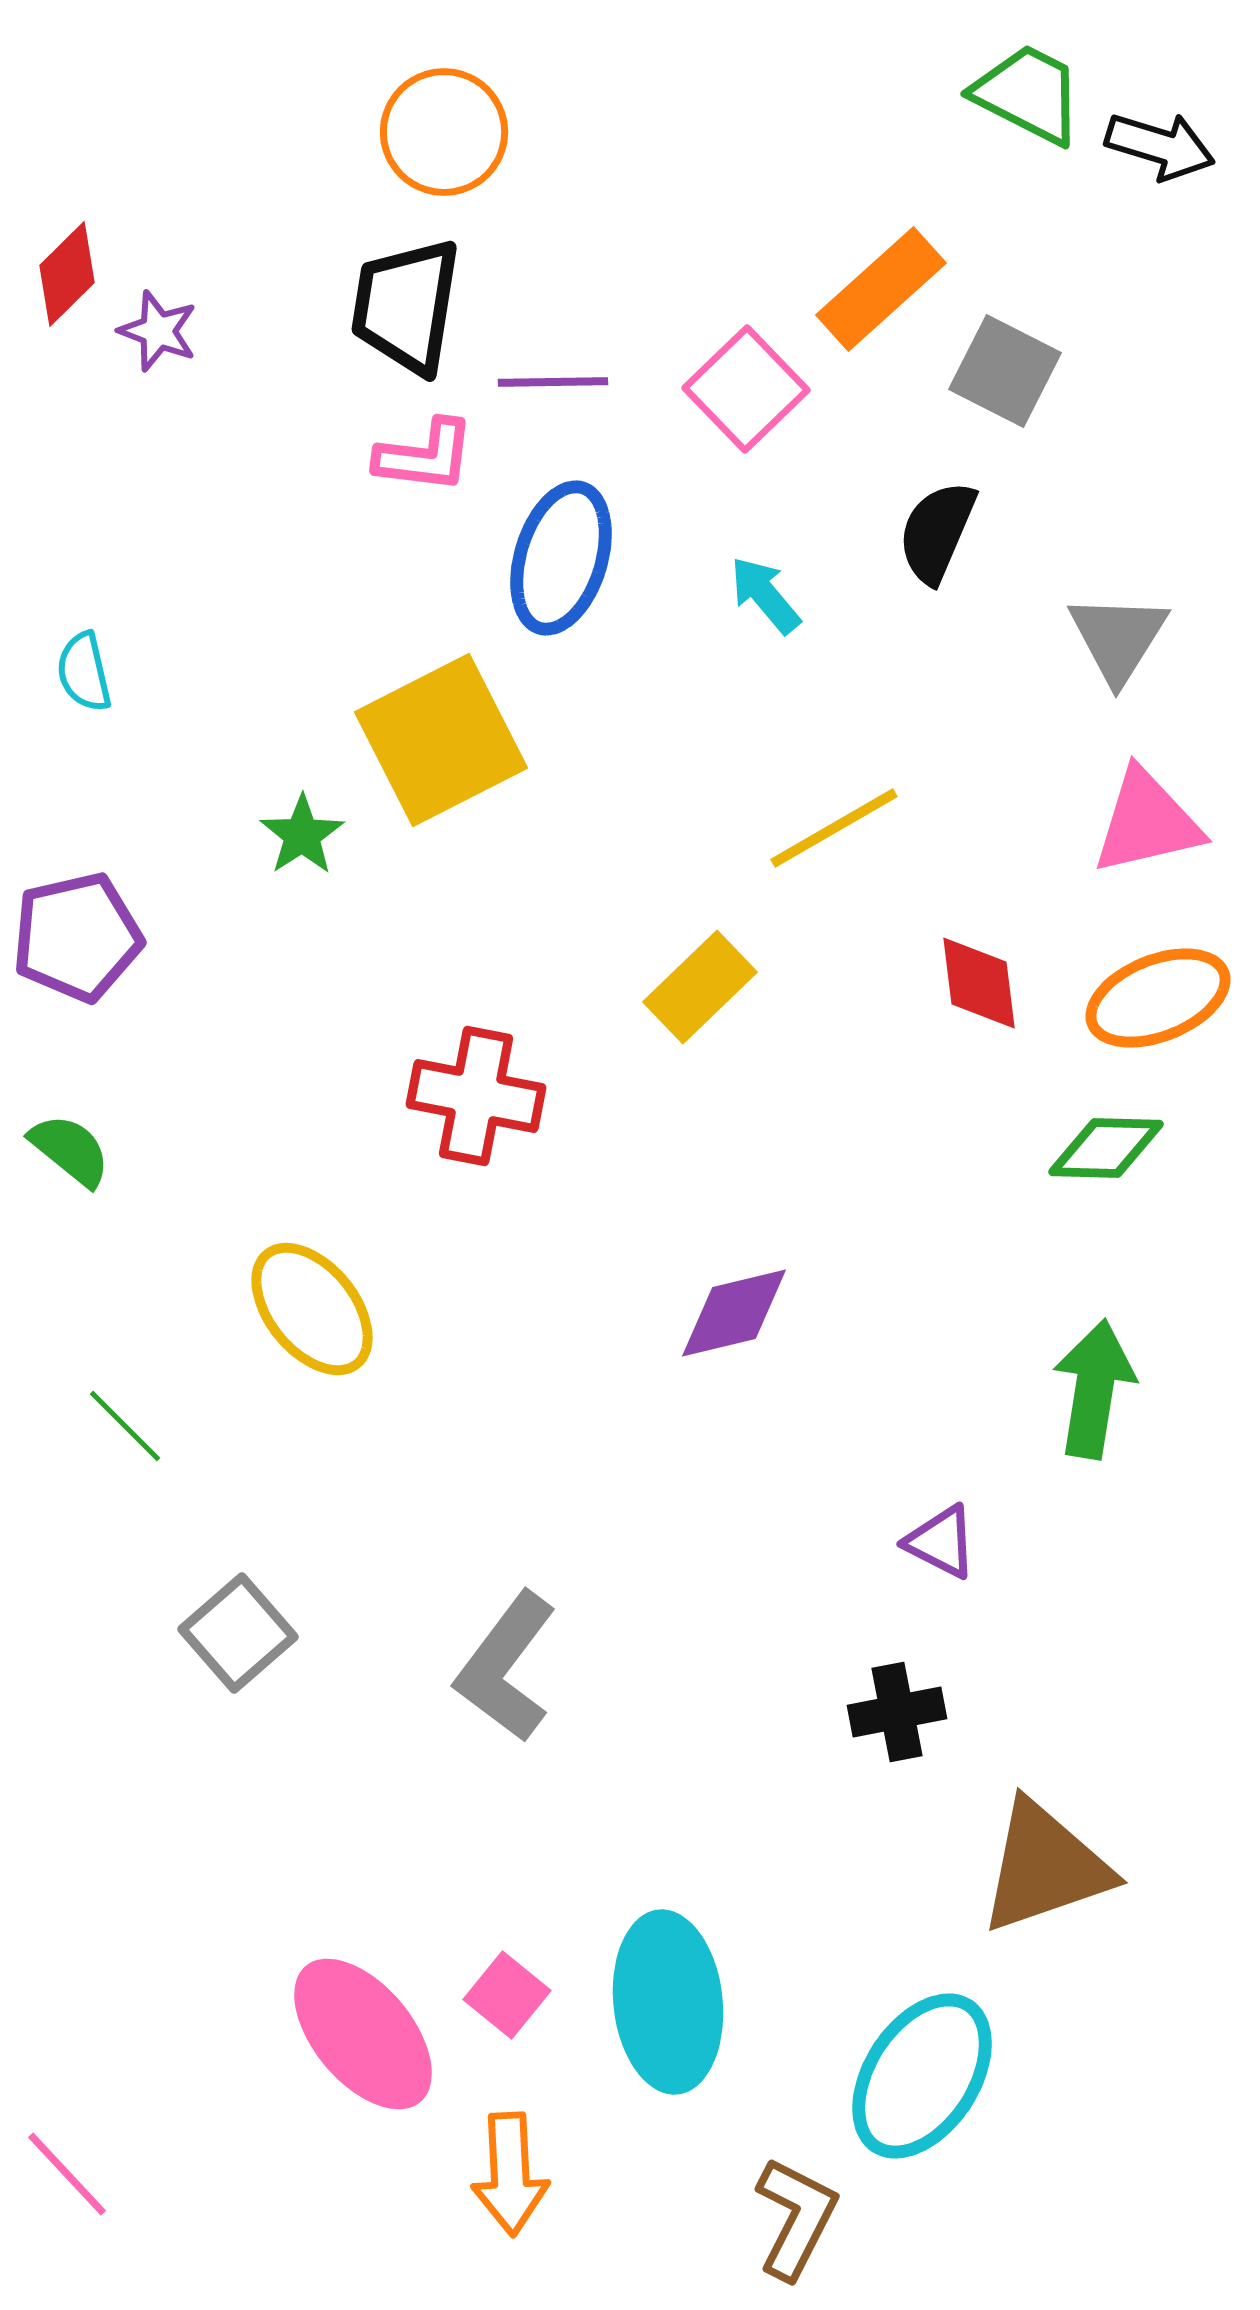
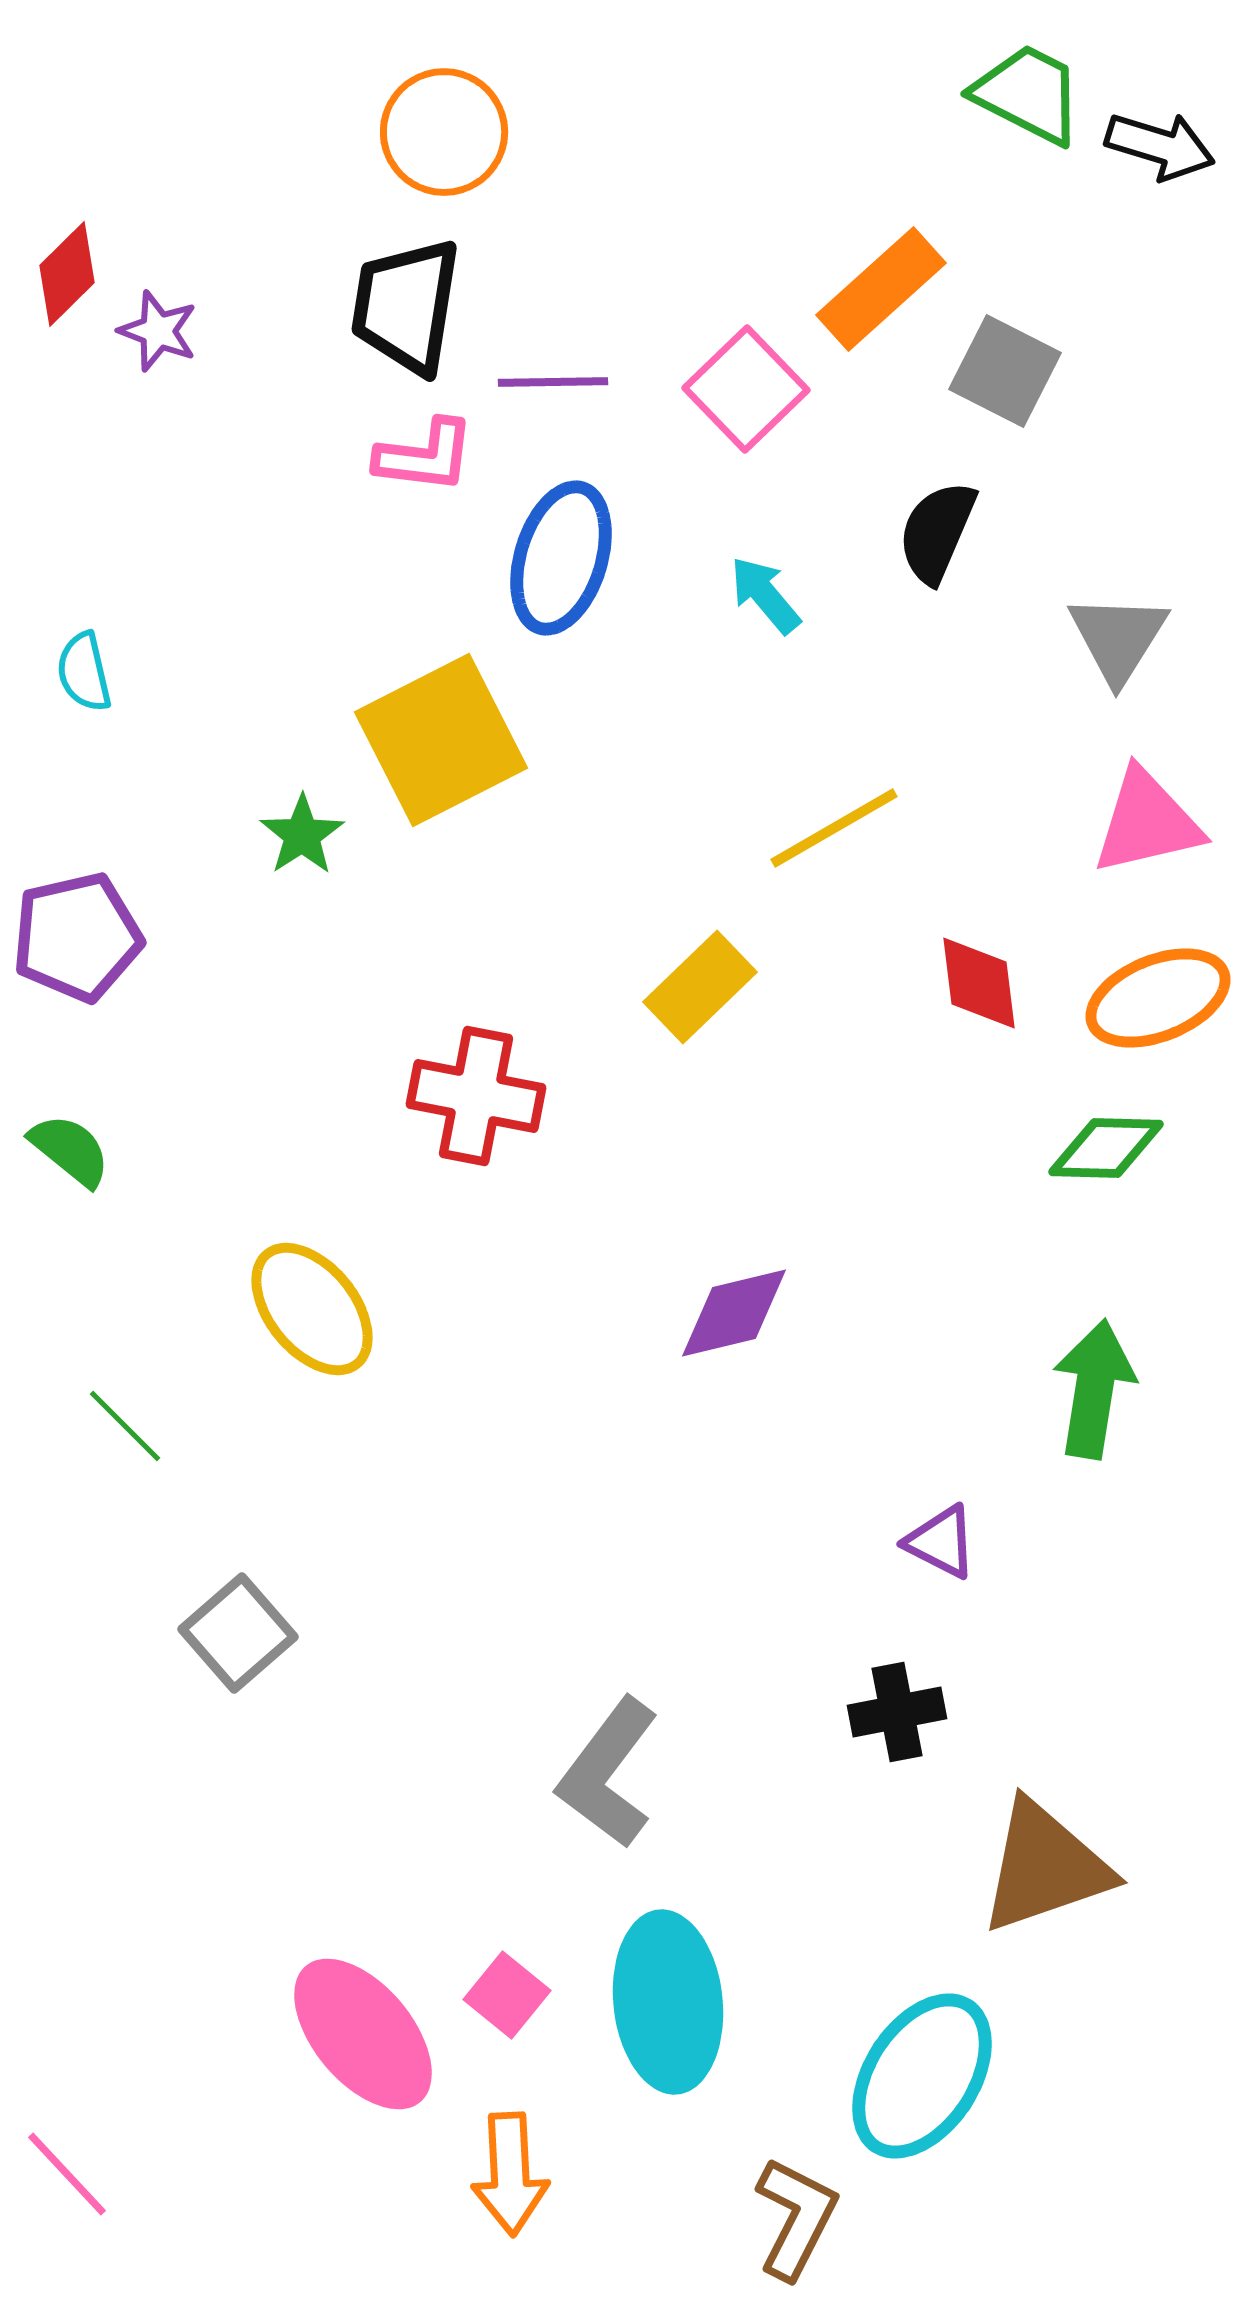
gray L-shape at (506, 1667): moved 102 px right, 106 px down
